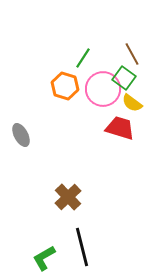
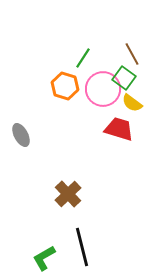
red trapezoid: moved 1 px left, 1 px down
brown cross: moved 3 px up
